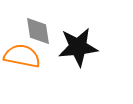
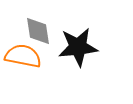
orange semicircle: moved 1 px right
